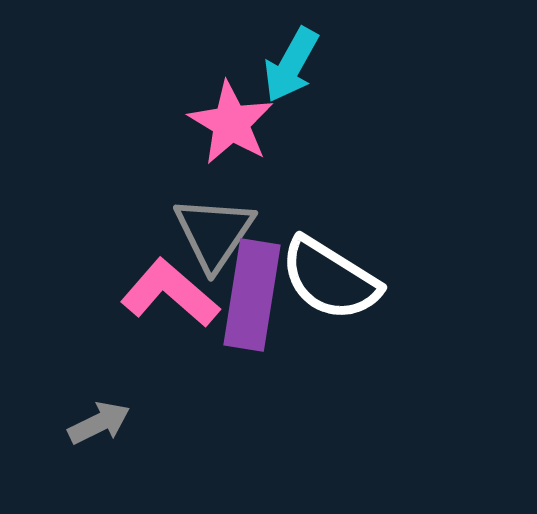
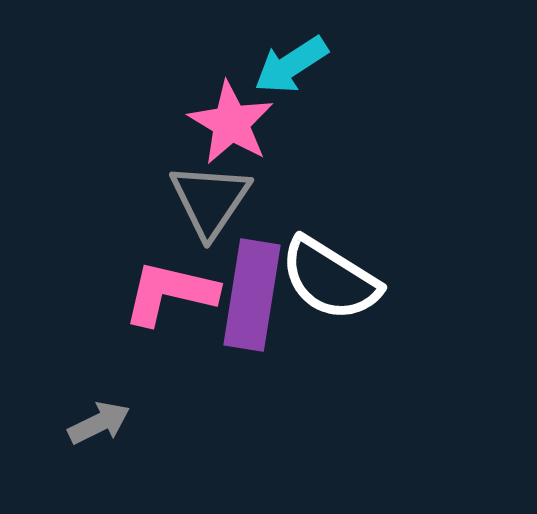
cyan arrow: rotated 28 degrees clockwise
gray triangle: moved 4 px left, 33 px up
pink L-shape: rotated 28 degrees counterclockwise
